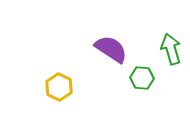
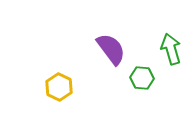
purple semicircle: rotated 20 degrees clockwise
